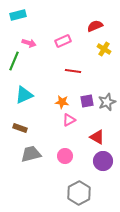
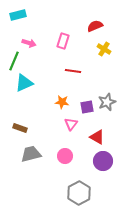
pink rectangle: rotated 49 degrees counterclockwise
cyan triangle: moved 12 px up
purple square: moved 6 px down
pink triangle: moved 2 px right, 4 px down; rotated 24 degrees counterclockwise
